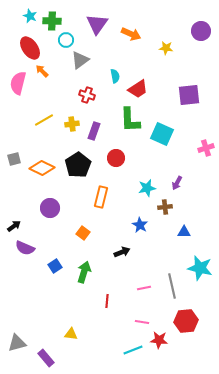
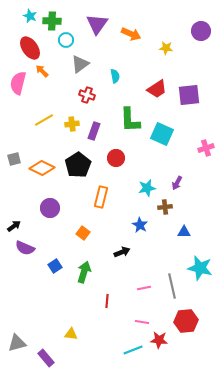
gray triangle at (80, 60): moved 4 px down
red trapezoid at (138, 89): moved 19 px right
